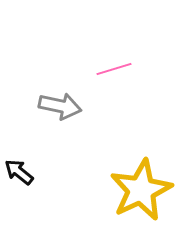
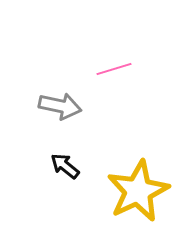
black arrow: moved 46 px right, 6 px up
yellow star: moved 3 px left, 1 px down
